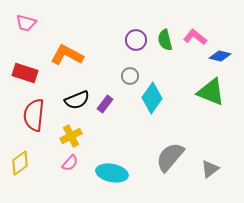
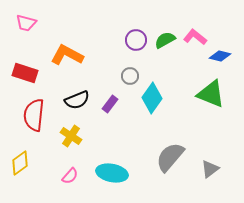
green semicircle: rotated 75 degrees clockwise
green triangle: moved 2 px down
purple rectangle: moved 5 px right
yellow cross: rotated 30 degrees counterclockwise
pink semicircle: moved 13 px down
